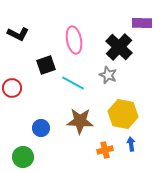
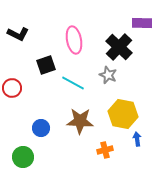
blue arrow: moved 6 px right, 5 px up
